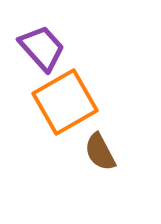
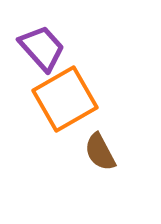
orange square: moved 3 px up
